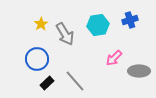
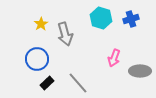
blue cross: moved 1 px right, 1 px up
cyan hexagon: moved 3 px right, 7 px up; rotated 25 degrees clockwise
gray arrow: rotated 15 degrees clockwise
pink arrow: rotated 24 degrees counterclockwise
gray ellipse: moved 1 px right
gray line: moved 3 px right, 2 px down
